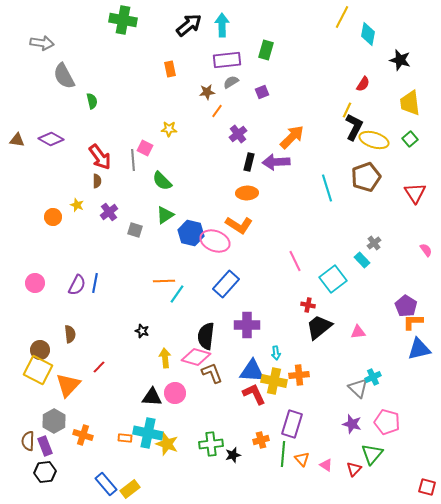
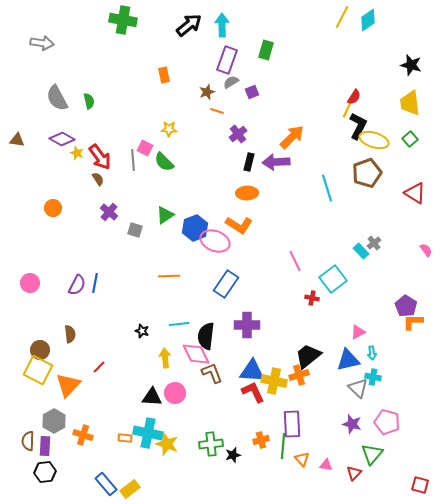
cyan diamond at (368, 34): moved 14 px up; rotated 45 degrees clockwise
purple rectangle at (227, 60): rotated 64 degrees counterclockwise
black star at (400, 60): moved 11 px right, 5 px down
orange rectangle at (170, 69): moved 6 px left, 6 px down
gray semicircle at (64, 76): moved 7 px left, 22 px down
red semicircle at (363, 84): moved 9 px left, 13 px down
brown star at (207, 92): rotated 14 degrees counterclockwise
purple square at (262, 92): moved 10 px left
green semicircle at (92, 101): moved 3 px left
orange line at (217, 111): rotated 72 degrees clockwise
black L-shape at (354, 127): moved 4 px right, 1 px up
purple diamond at (51, 139): moved 11 px right
brown pentagon at (366, 177): moved 1 px right, 4 px up
brown semicircle at (97, 181): moved 1 px right, 2 px up; rotated 32 degrees counterclockwise
green semicircle at (162, 181): moved 2 px right, 19 px up
red triangle at (415, 193): rotated 25 degrees counterclockwise
yellow star at (77, 205): moved 52 px up
purple cross at (109, 212): rotated 12 degrees counterclockwise
orange circle at (53, 217): moved 9 px up
blue hexagon at (191, 233): moved 4 px right, 5 px up; rotated 25 degrees clockwise
cyan rectangle at (362, 260): moved 1 px left, 9 px up
orange line at (164, 281): moved 5 px right, 5 px up
pink circle at (35, 283): moved 5 px left
blue rectangle at (226, 284): rotated 8 degrees counterclockwise
cyan line at (177, 294): moved 2 px right, 30 px down; rotated 48 degrees clockwise
red cross at (308, 305): moved 4 px right, 7 px up
black trapezoid at (319, 327): moved 11 px left, 29 px down
pink triangle at (358, 332): rotated 21 degrees counterclockwise
blue triangle at (419, 349): moved 71 px left, 11 px down
cyan arrow at (276, 353): moved 96 px right
pink diamond at (196, 357): moved 3 px up; rotated 48 degrees clockwise
orange cross at (299, 375): rotated 12 degrees counterclockwise
cyan cross at (373, 377): rotated 35 degrees clockwise
red L-shape at (254, 394): moved 1 px left, 2 px up
purple rectangle at (292, 424): rotated 20 degrees counterclockwise
purple rectangle at (45, 446): rotated 24 degrees clockwise
green line at (283, 454): moved 8 px up
pink triangle at (326, 465): rotated 24 degrees counterclockwise
red triangle at (354, 469): moved 4 px down
red square at (427, 487): moved 7 px left, 2 px up
